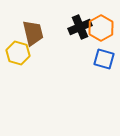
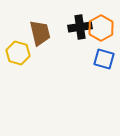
black cross: rotated 15 degrees clockwise
brown trapezoid: moved 7 px right
